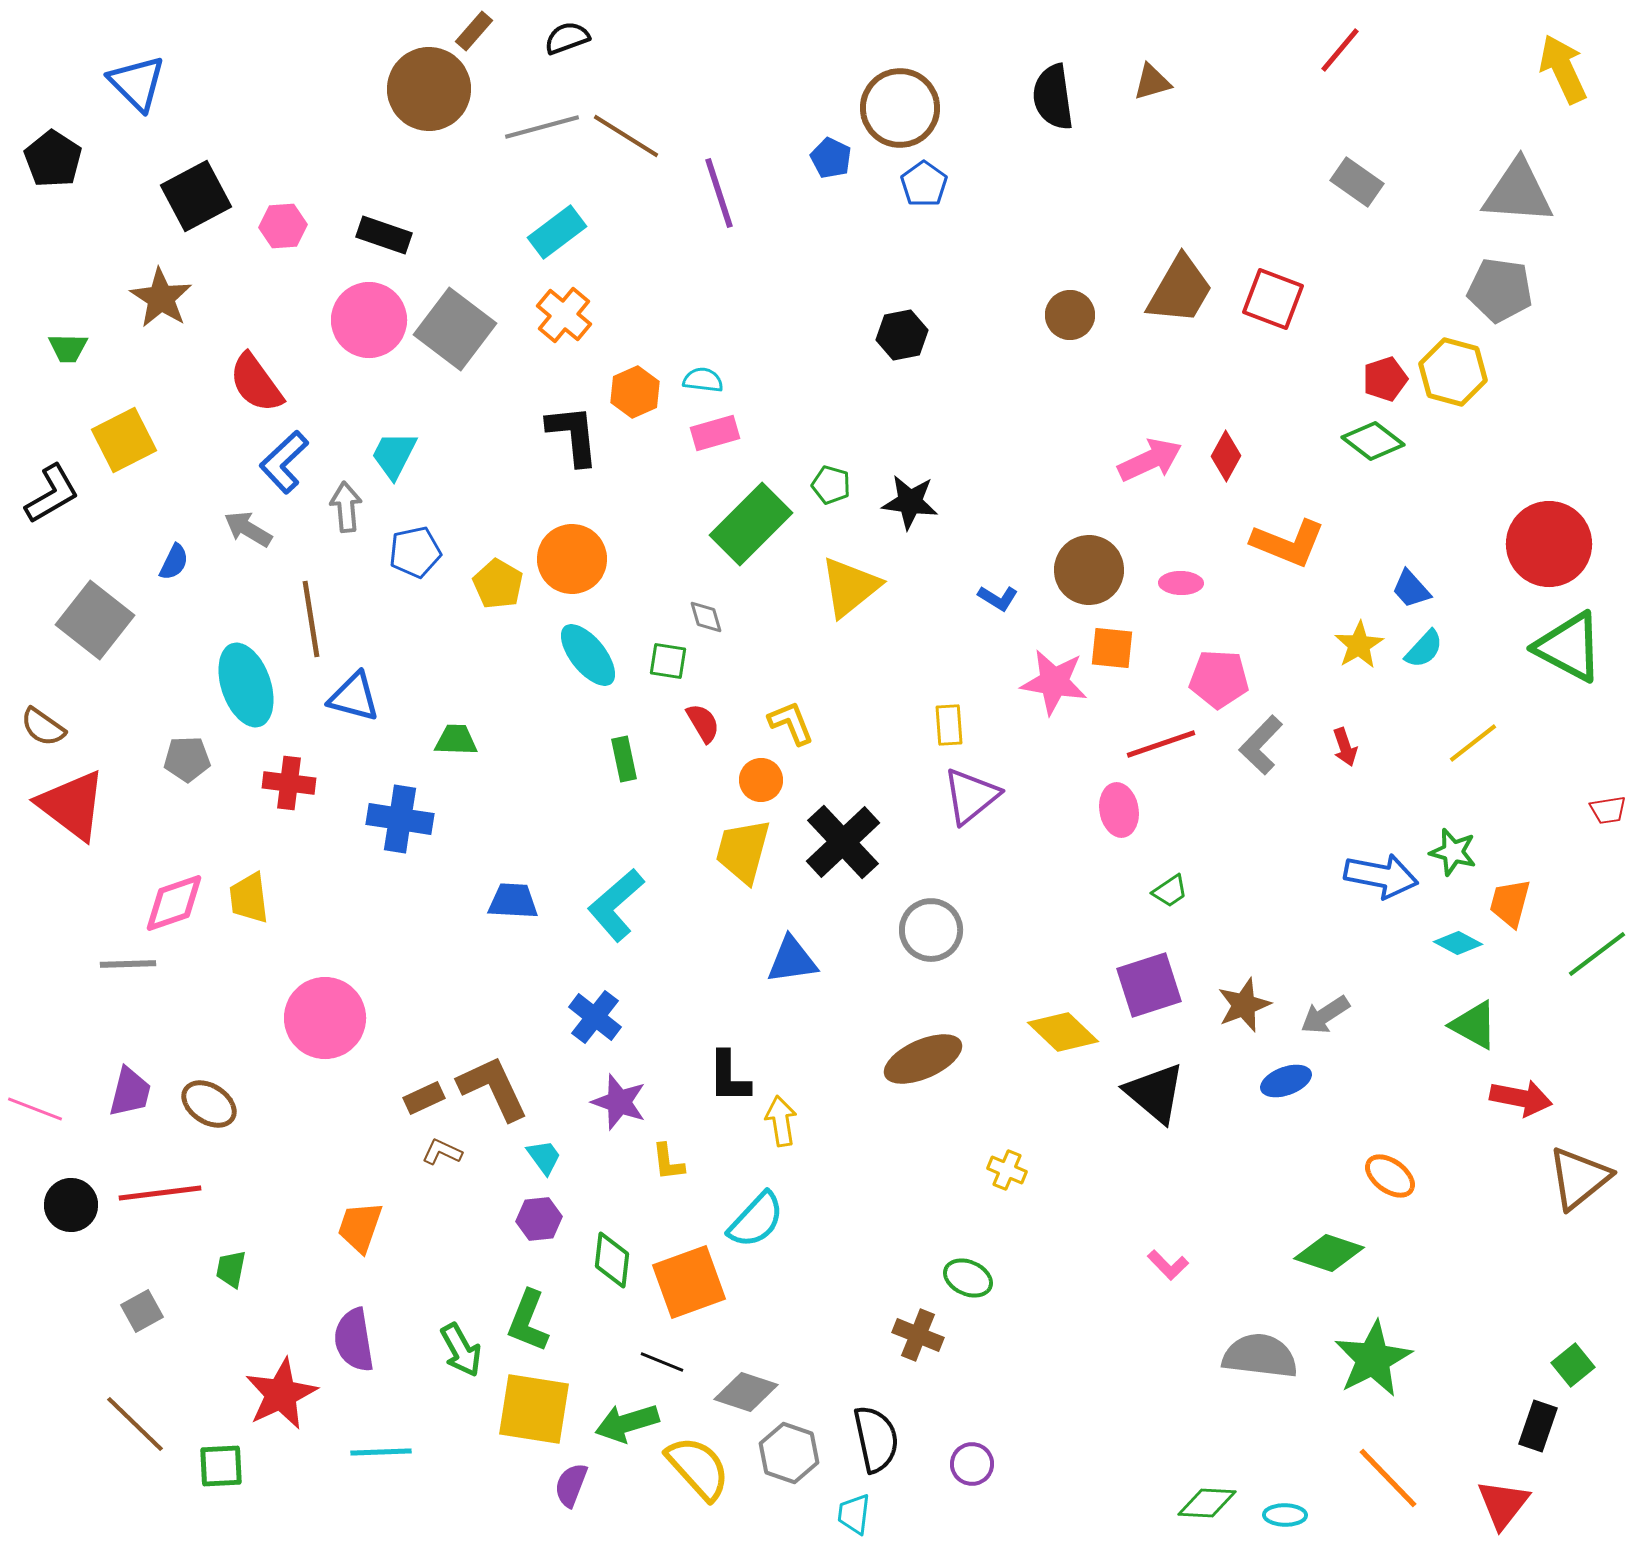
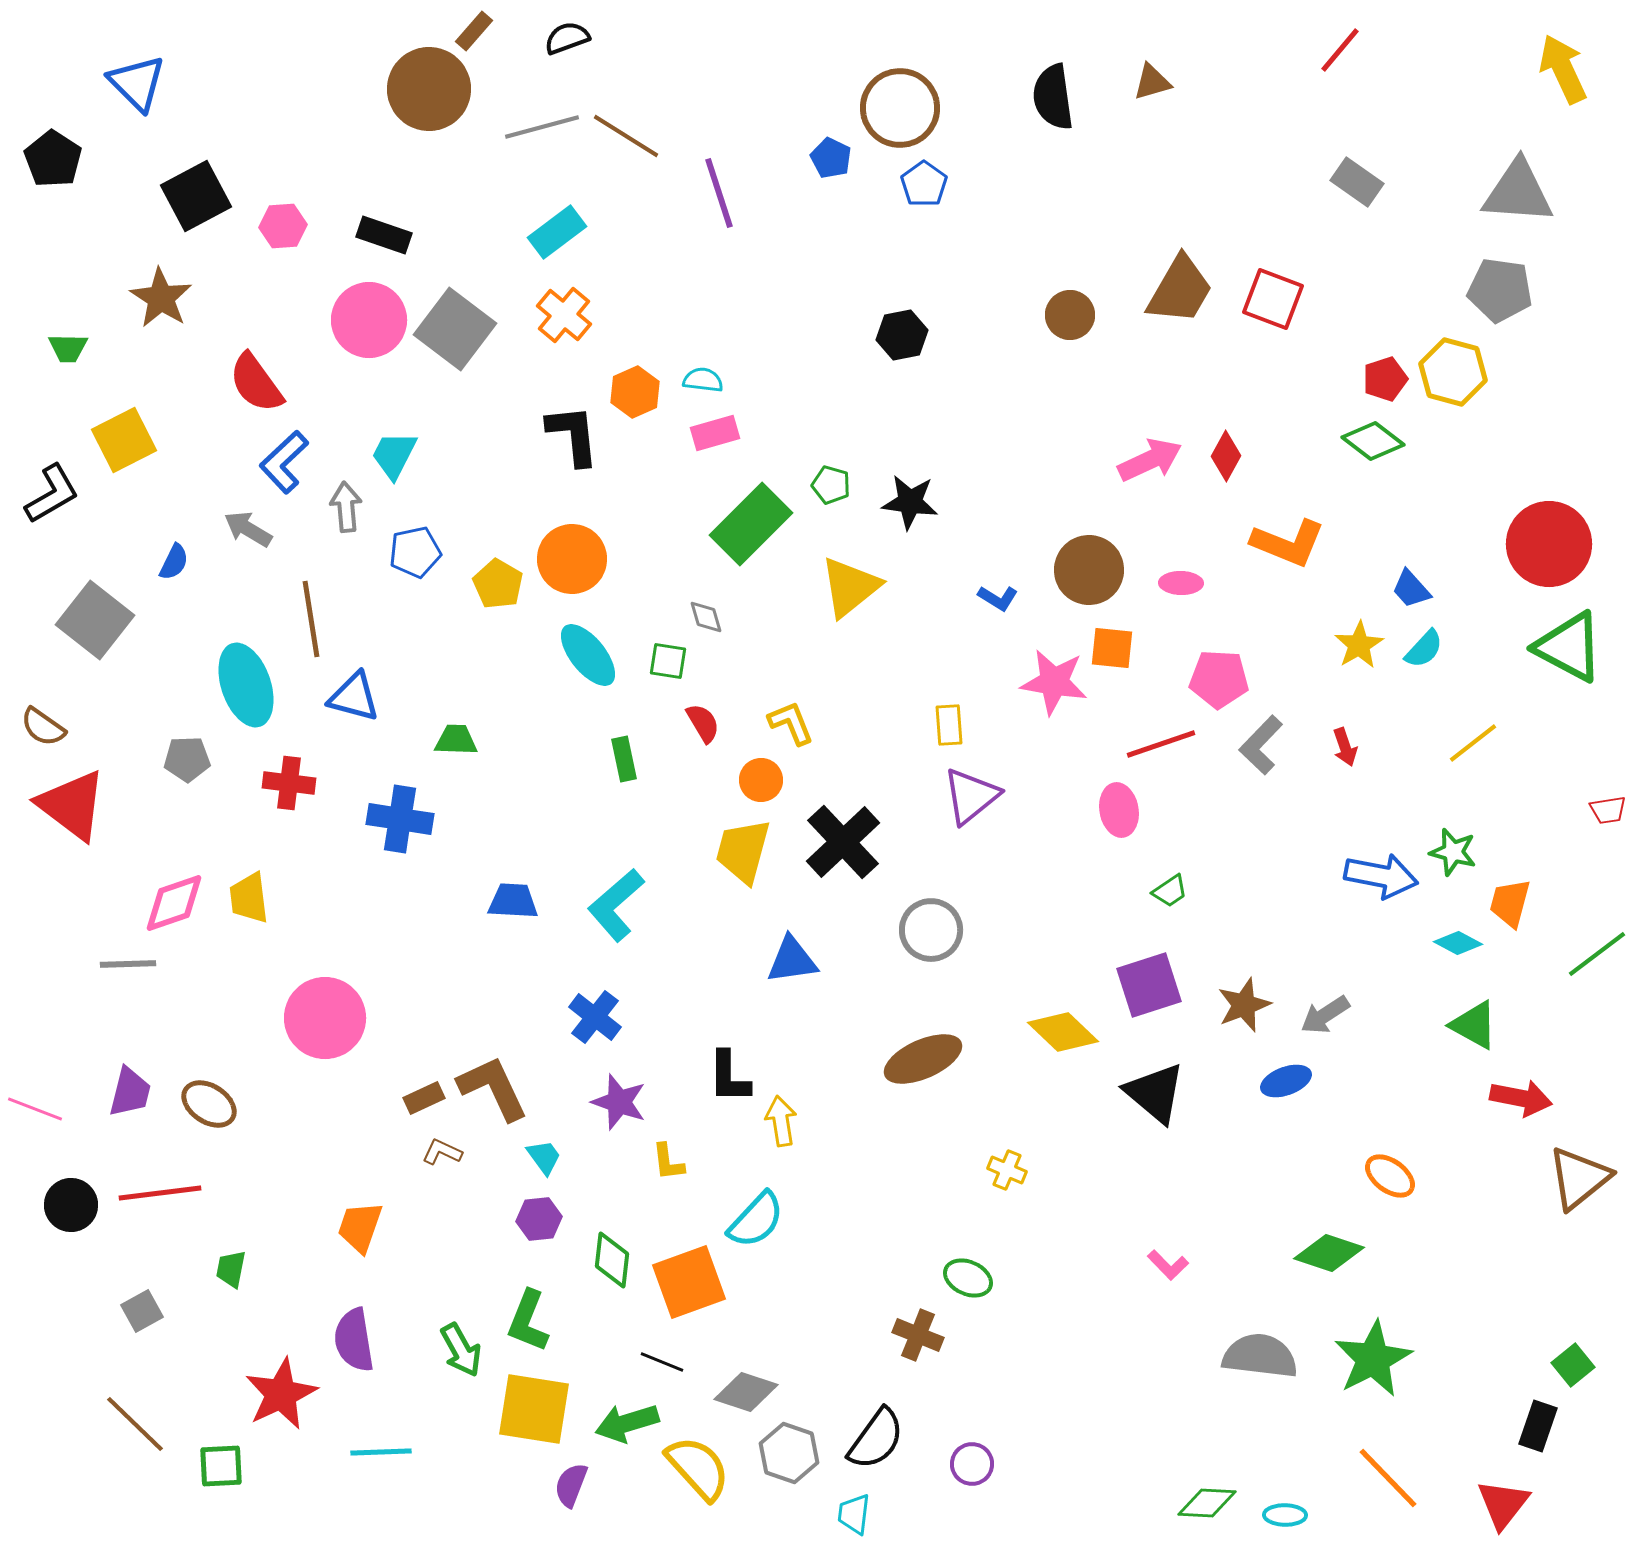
black semicircle at (876, 1439): rotated 48 degrees clockwise
